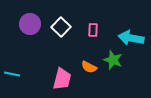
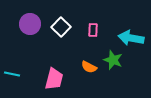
pink trapezoid: moved 8 px left
